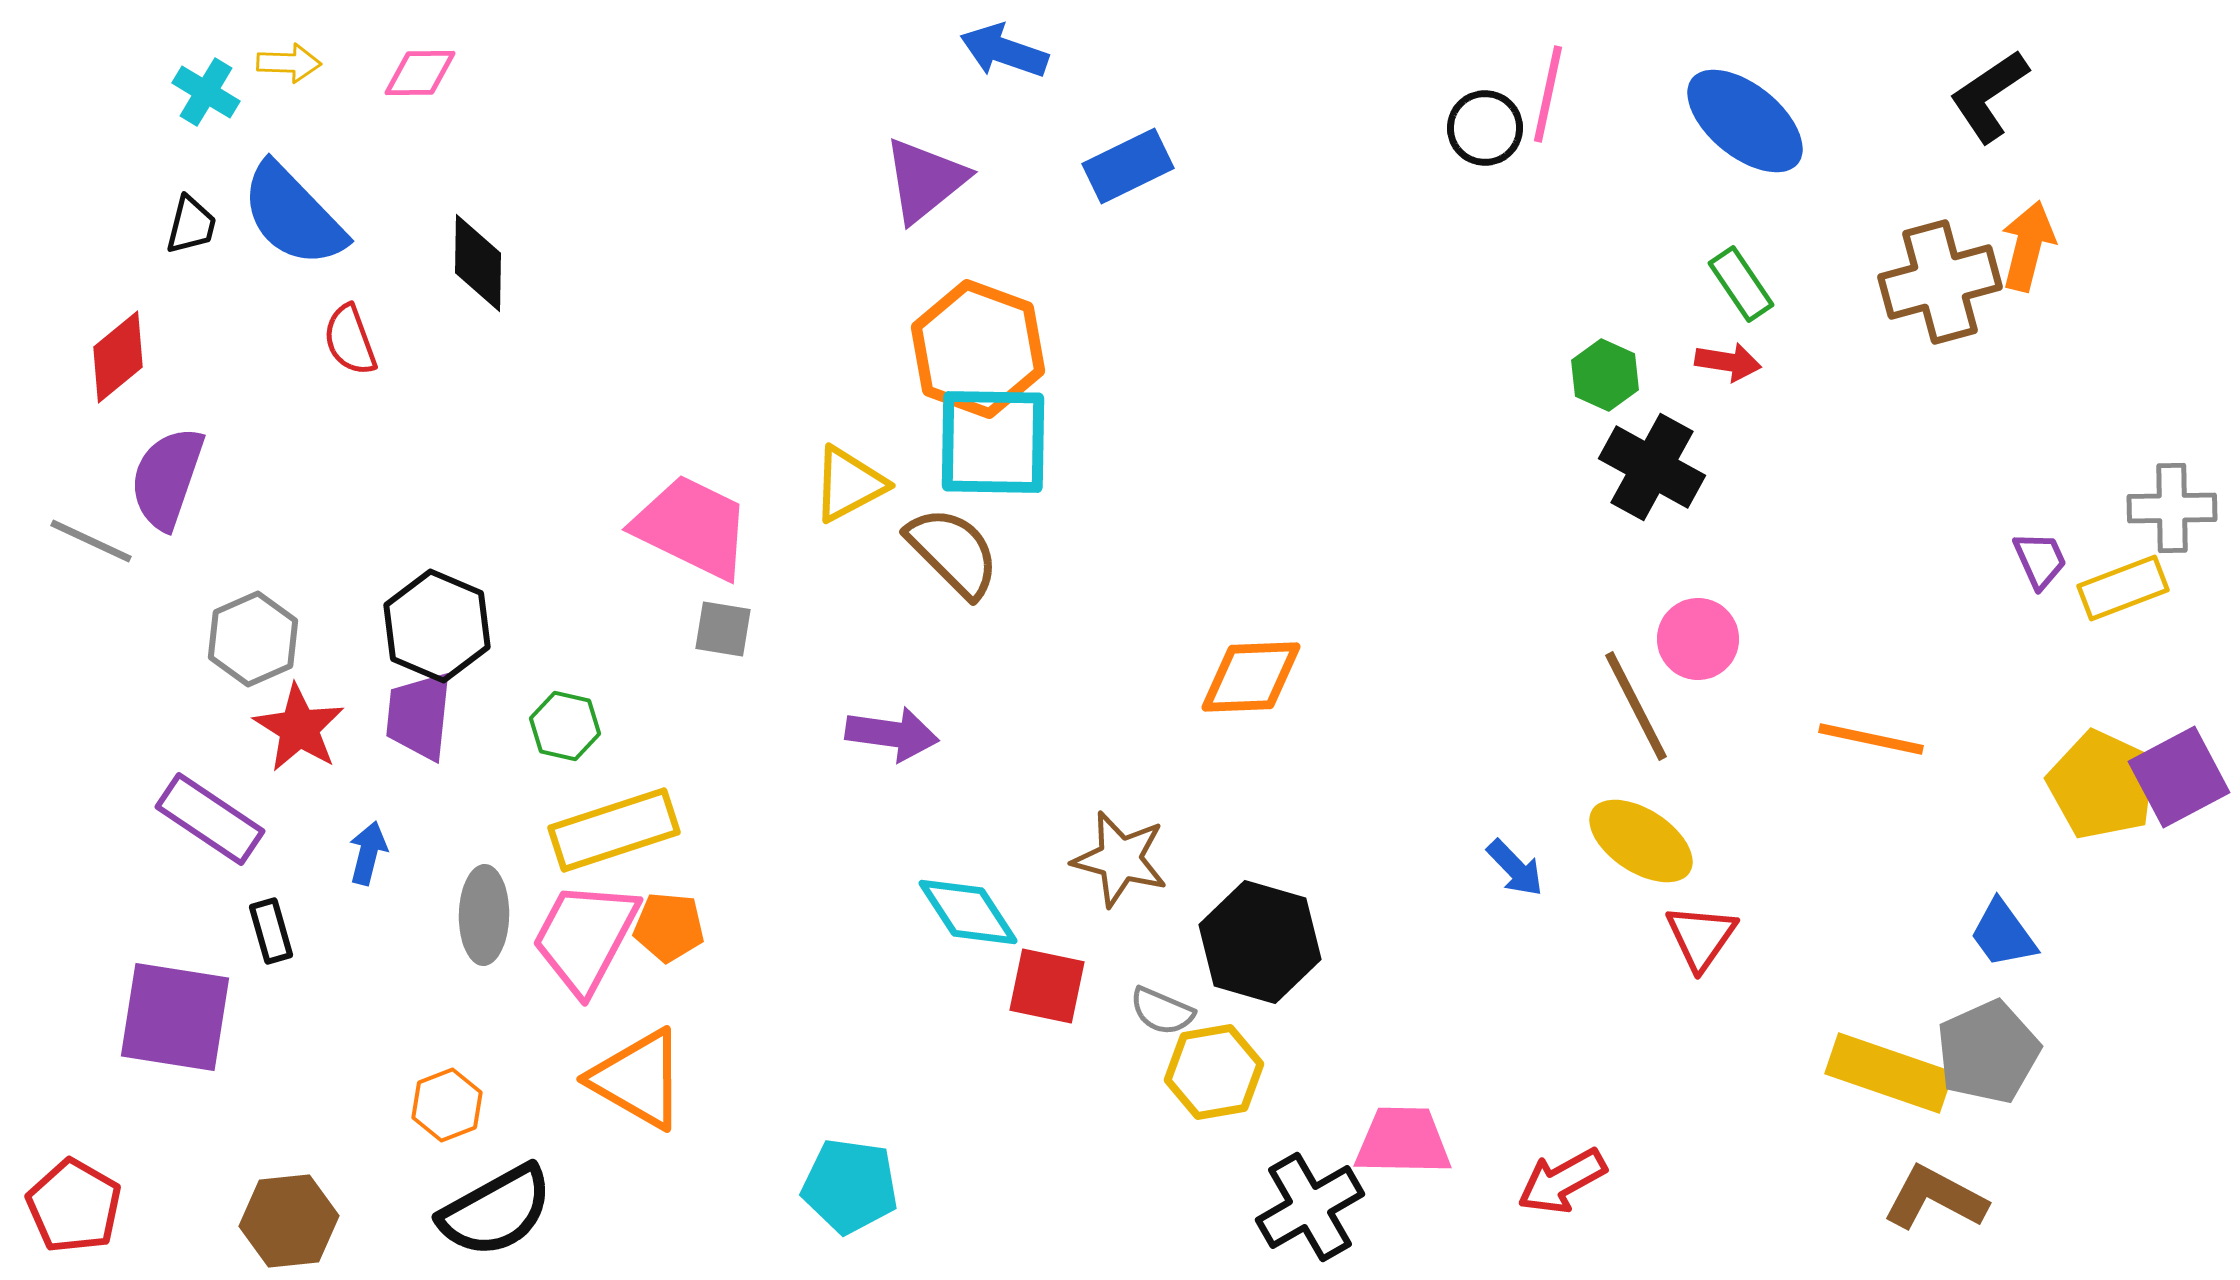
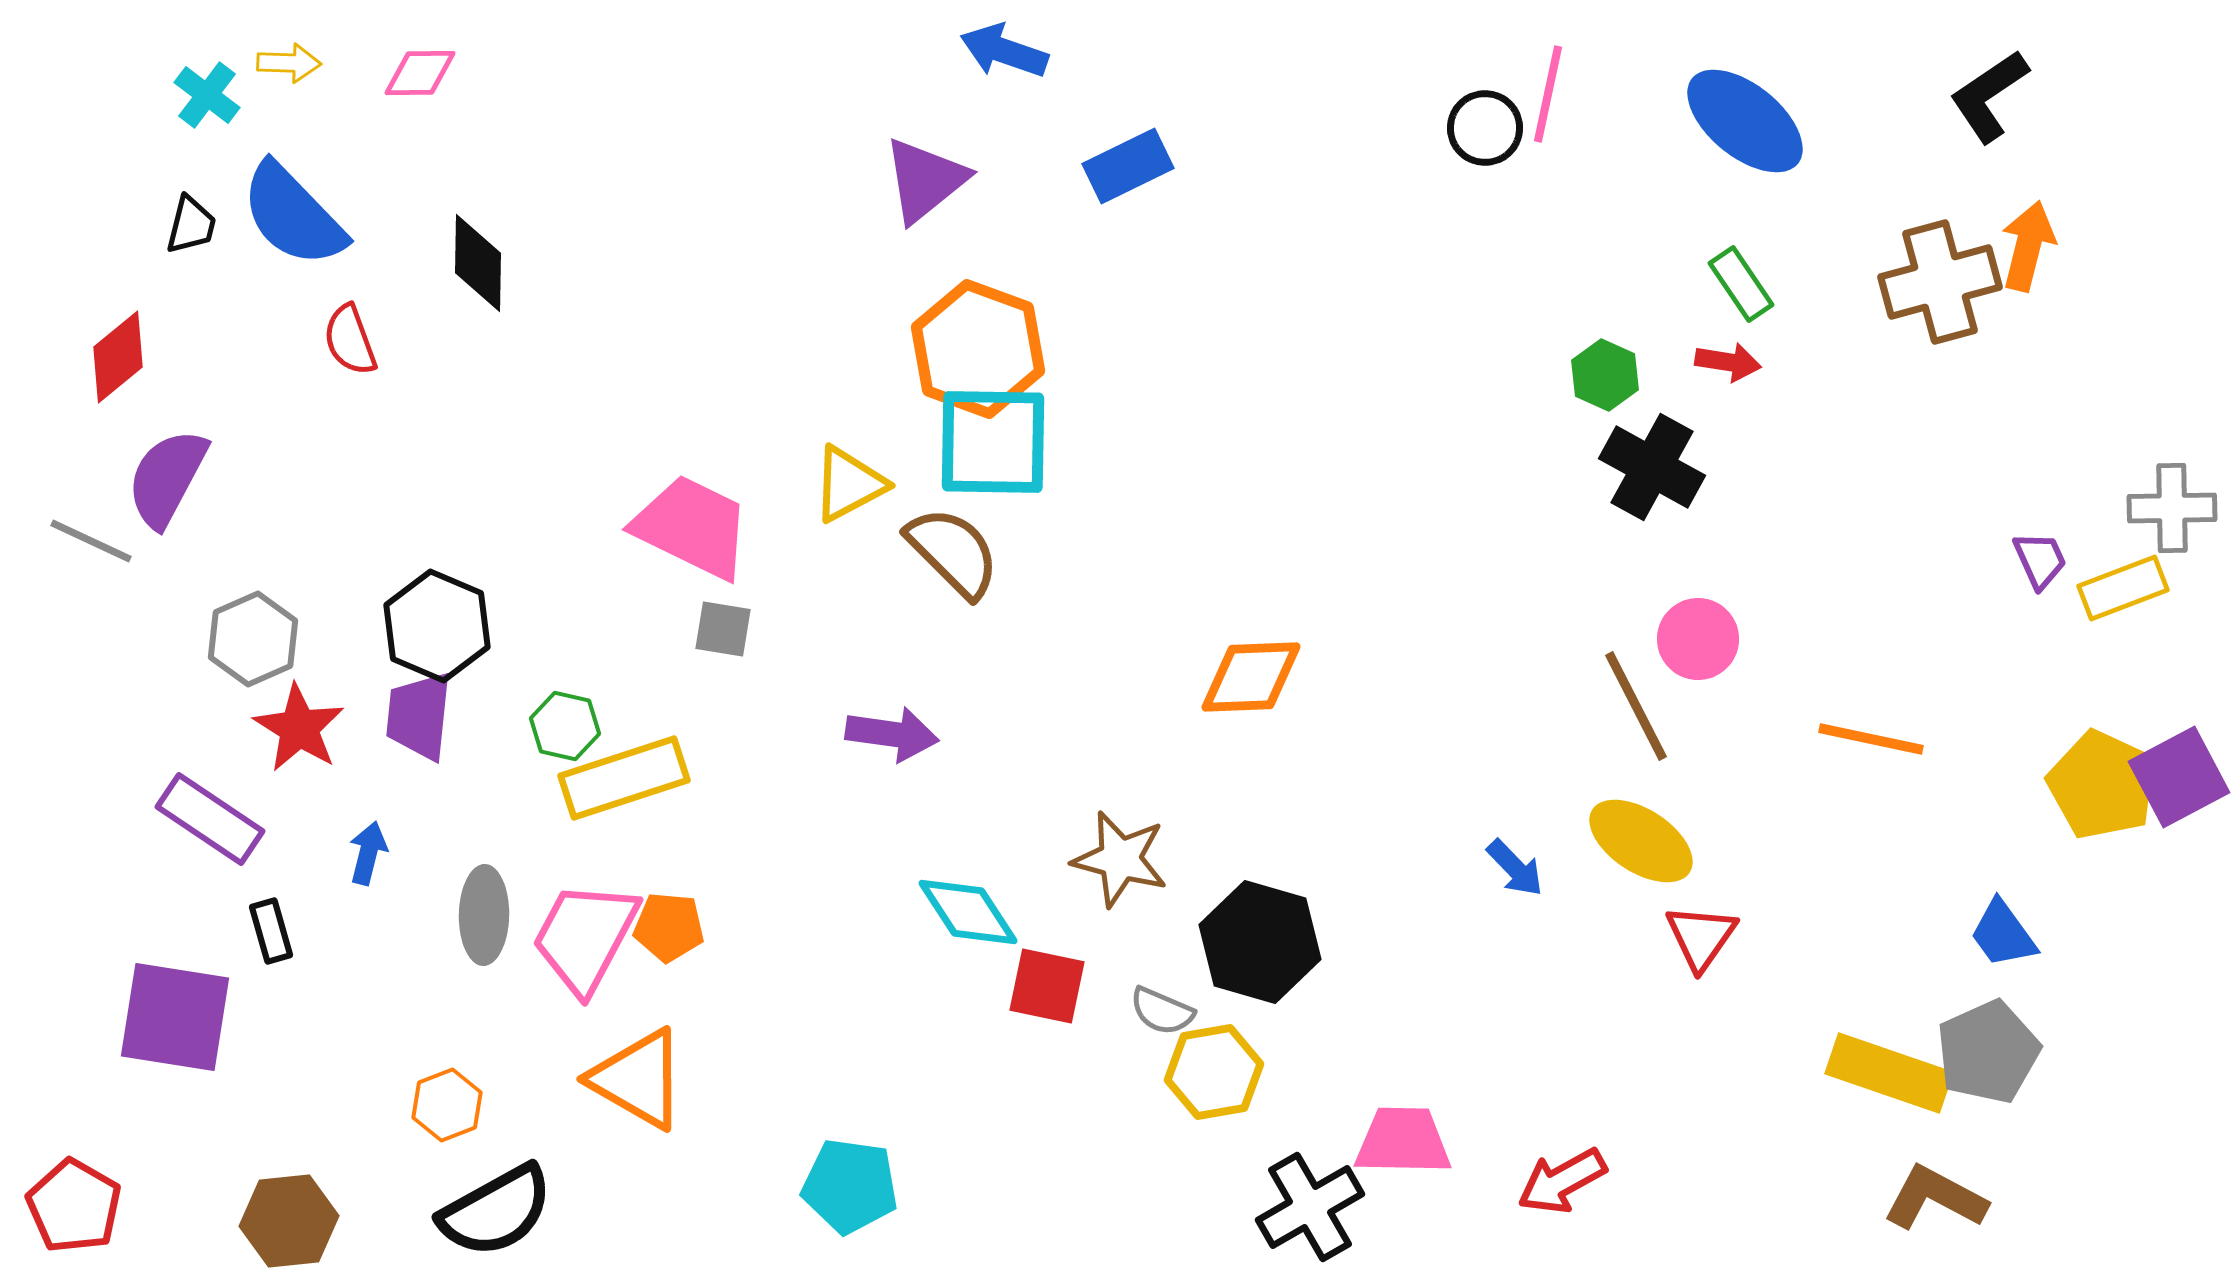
cyan cross at (206, 92): moved 1 px right, 3 px down; rotated 6 degrees clockwise
purple semicircle at (167, 478): rotated 9 degrees clockwise
yellow rectangle at (614, 830): moved 10 px right, 52 px up
